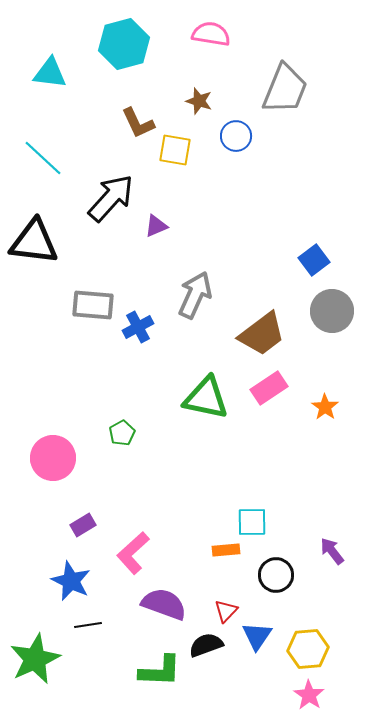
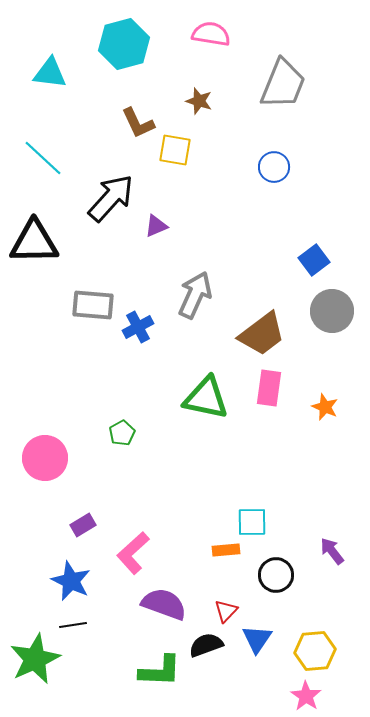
gray trapezoid: moved 2 px left, 5 px up
blue circle: moved 38 px right, 31 px down
black triangle: rotated 8 degrees counterclockwise
pink rectangle: rotated 48 degrees counterclockwise
orange star: rotated 12 degrees counterclockwise
pink circle: moved 8 px left
black line: moved 15 px left
blue triangle: moved 3 px down
yellow hexagon: moved 7 px right, 2 px down
pink star: moved 3 px left, 1 px down
